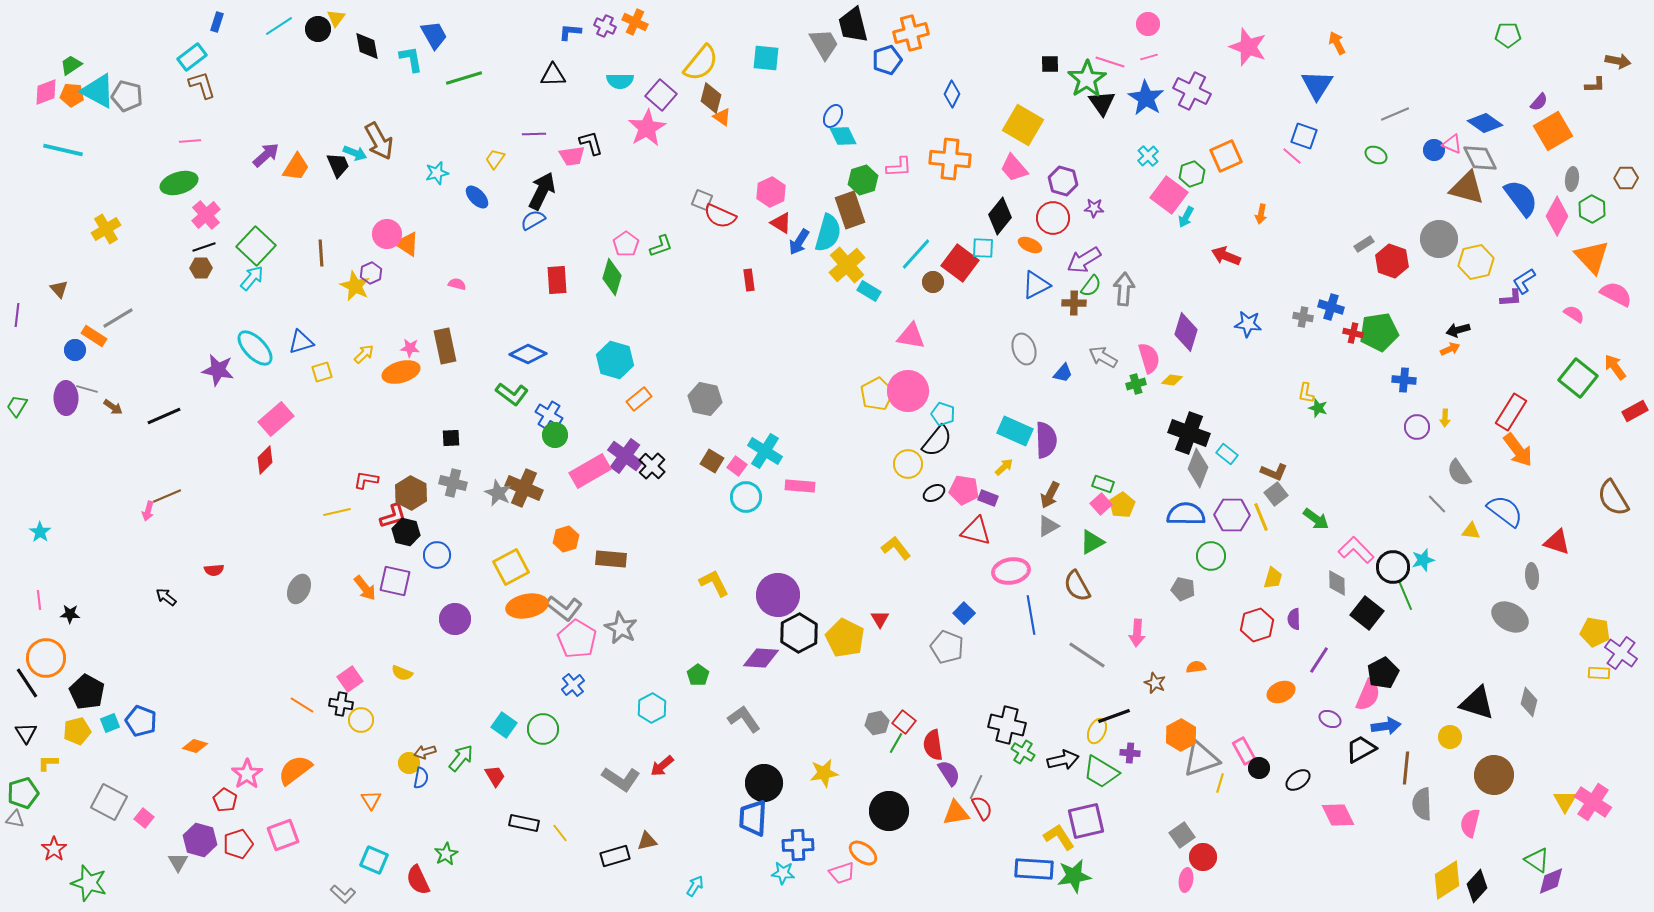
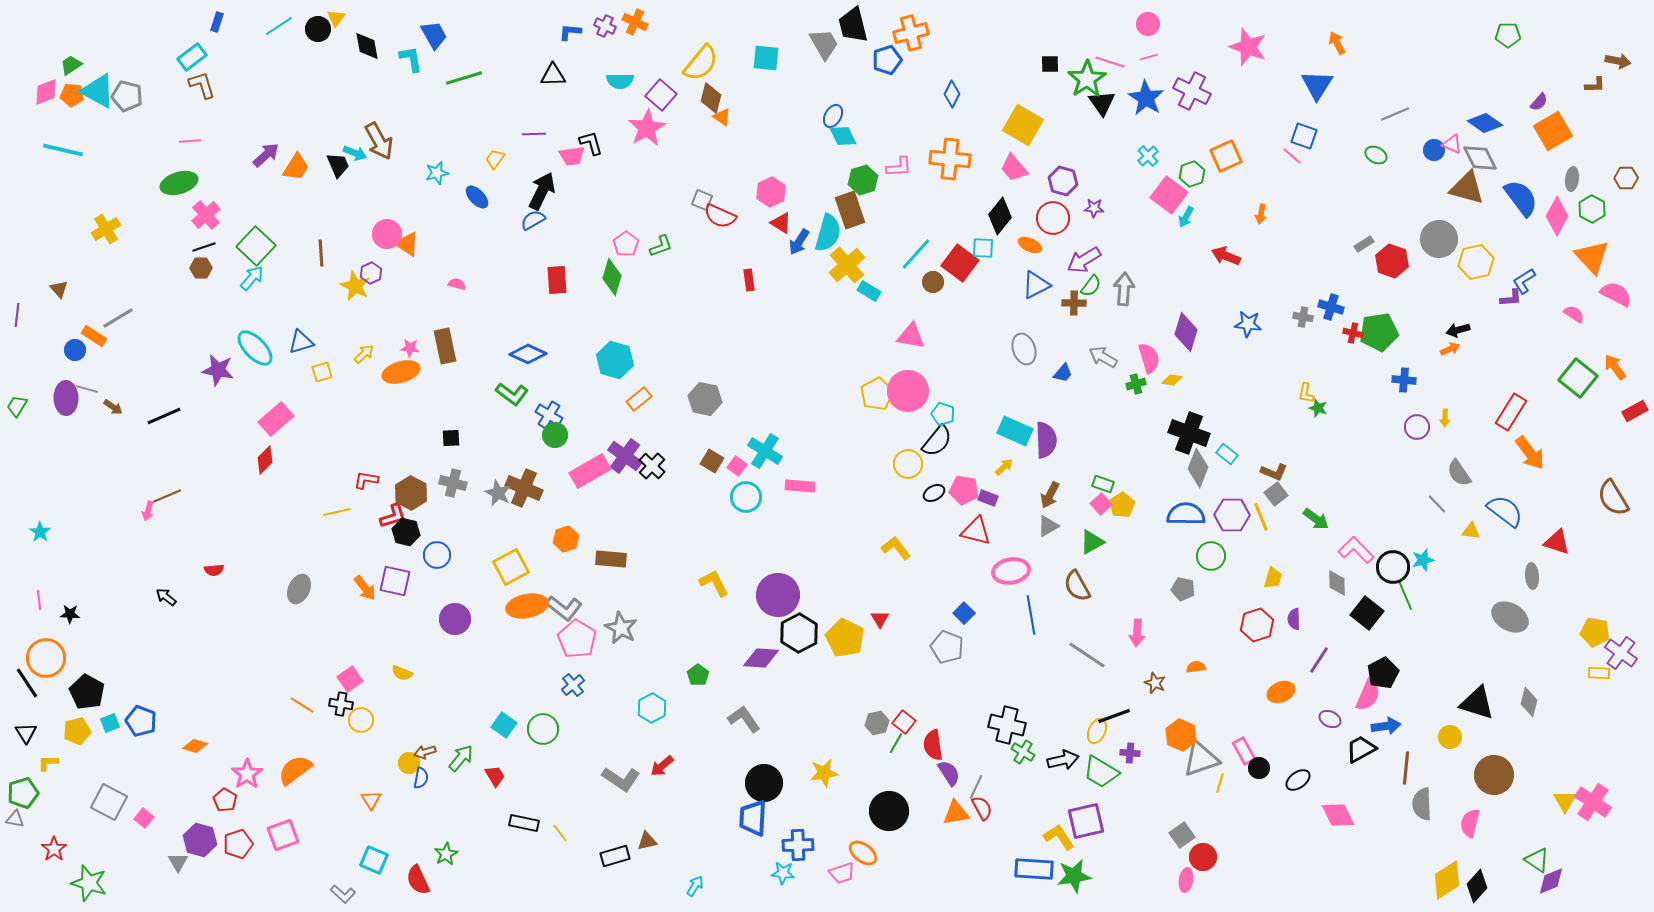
orange arrow at (1518, 450): moved 12 px right, 3 px down
orange hexagon at (1181, 735): rotated 8 degrees counterclockwise
